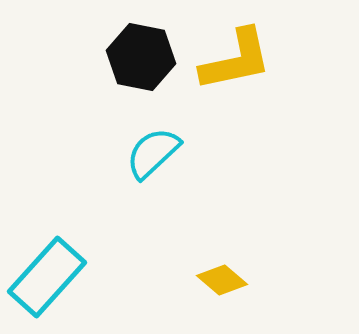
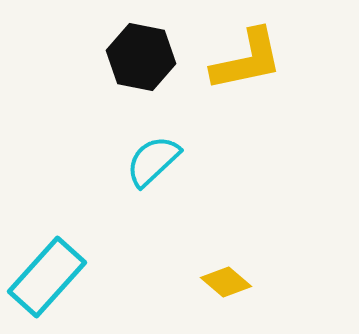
yellow L-shape: moved 11 px right
cyan semicircle: moved 8 px down
yellow diamond: moved 4 px right, 2 px down
